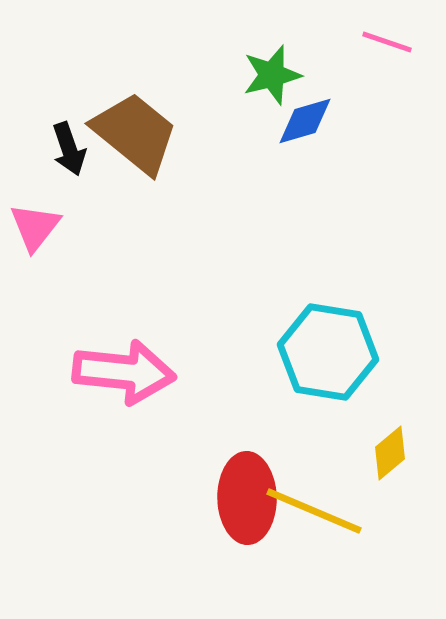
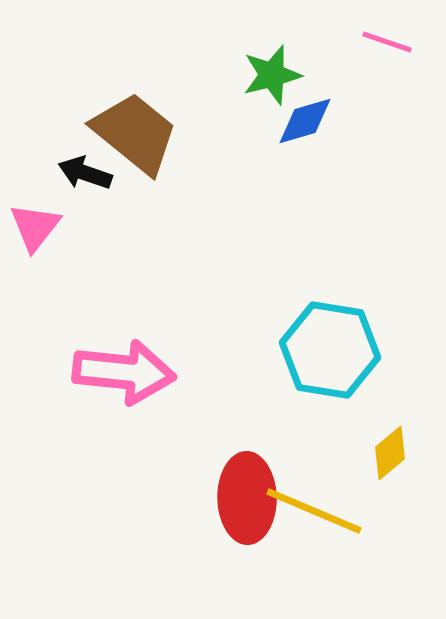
black arrow: moved 16 px right, 24 px down; rotated 128 degrees clockwise
cyan hexagon: moved 2 px right, 2 px up
